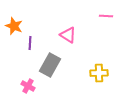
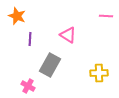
orange star: moved 3 px right, 10 px up
purple line: moved 4 px up
